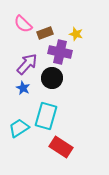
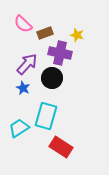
yellow star: moved 1 px right, 1 px down
purple cross: moved 1 px down
